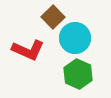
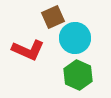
brown square: rotated 20 degrees clockwise
green hexagon: moved 1 px down
